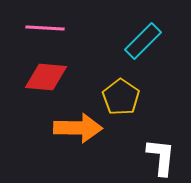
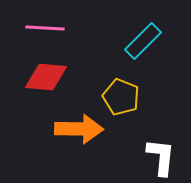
yellow pentagon: rotated 12 degrees counterclockwise
orange arrow: moved 1 px right, 1 px down
